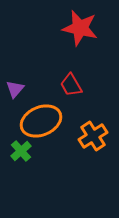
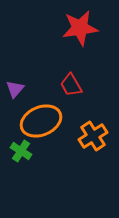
red star: rotated 21 degrees counterclockwise
green cross: rotated 15 degrees counterclockwise
